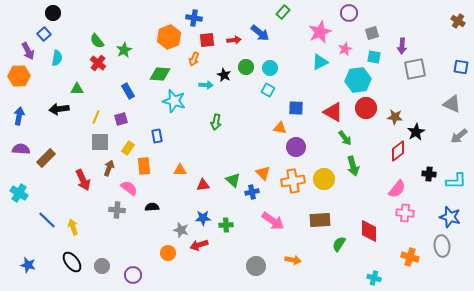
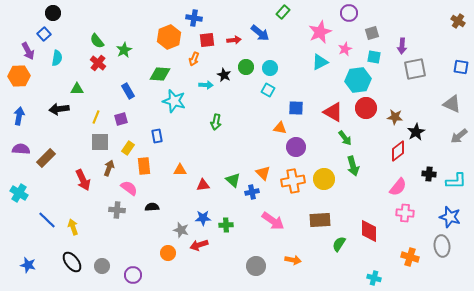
pink semicircle at (397, 189): moved 1 px right, 2 px up
